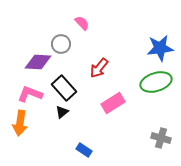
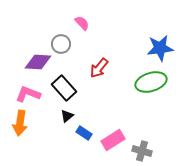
green ellipse: moved 5 px left
pink L-shape: moved 2 px left
pink rectangle: moved 37 px down
black triangle: moved 5 px right, 4 px down
gray cross: moved 19 px left, 13 px down
blue rectangle: moved 17 px up
